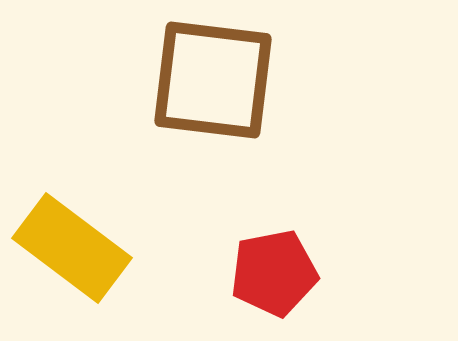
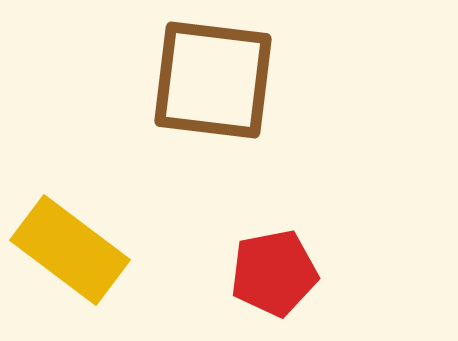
yellow rectangle: moved 2 px left, 2 px down
